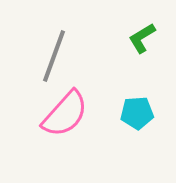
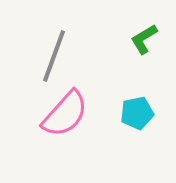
green L-shape: moved 2 px right, 1 px down
cyan pentagon: rotated 8 degrees counterclockwise
